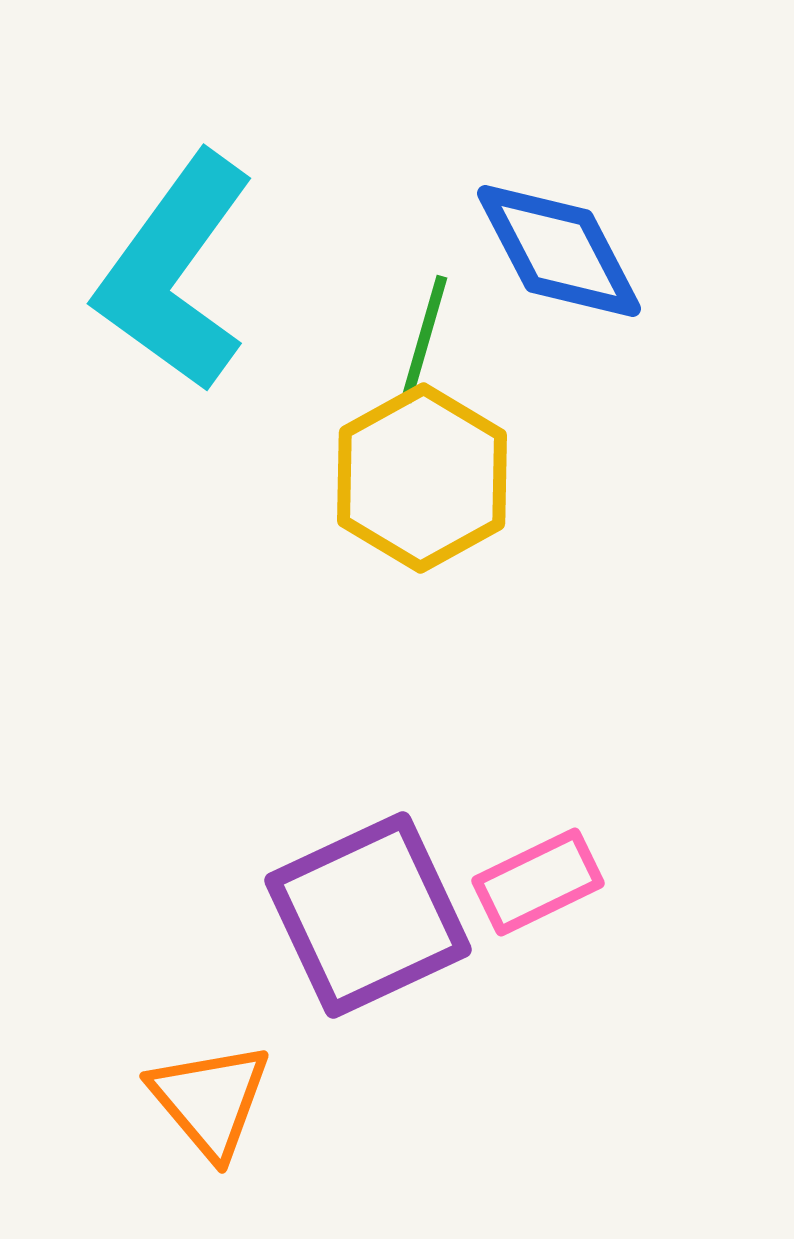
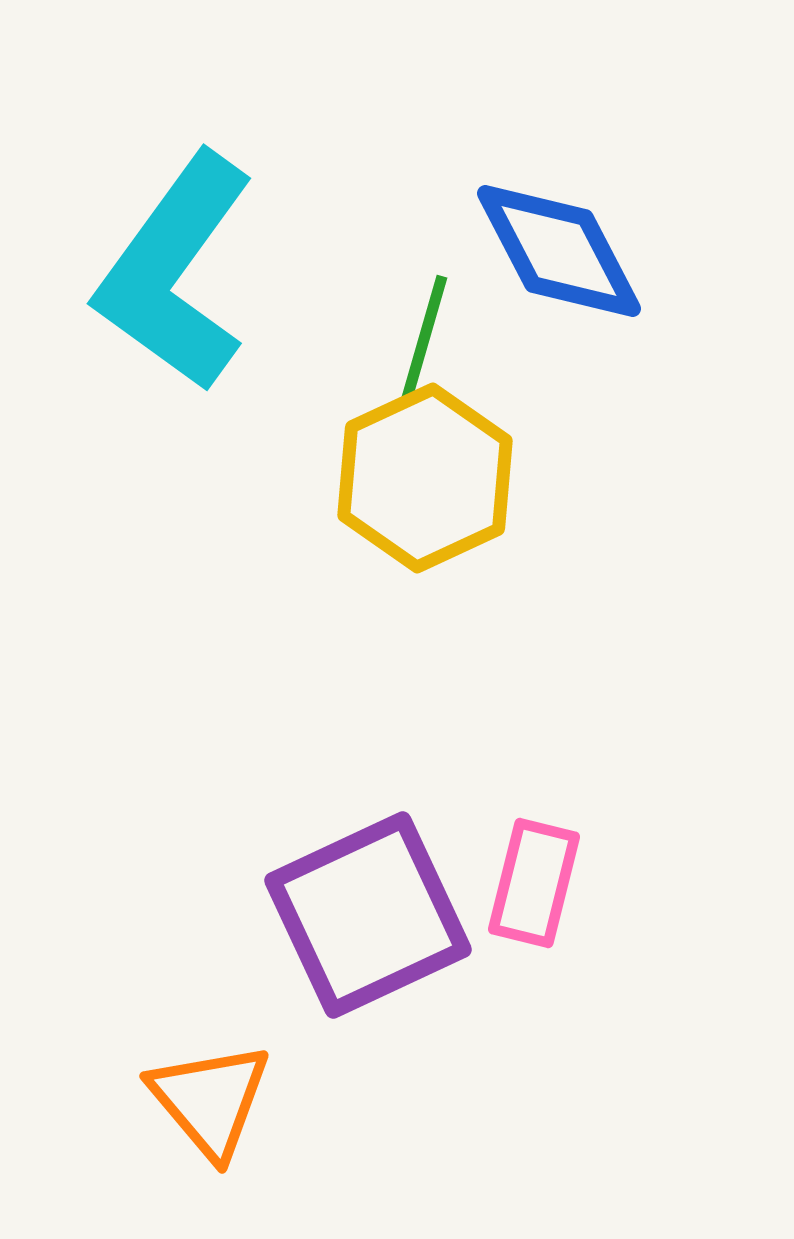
yellow hexagon: moved 3 px right; rotated 4 degrees clockwise
pink rectangle: moved 4 px left, 1 px down; rotated 50 degrees counterclockwise
